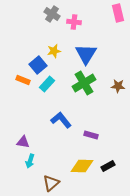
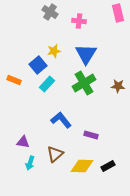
gray cross: moved 2 px left, 2 px up
pink cross: moved 5 px right, 1 px up
orange rectangle: moved 9 px left
cyan arrow: moved 2 px down
brown triangle: moved 4 px right, 29 px up
